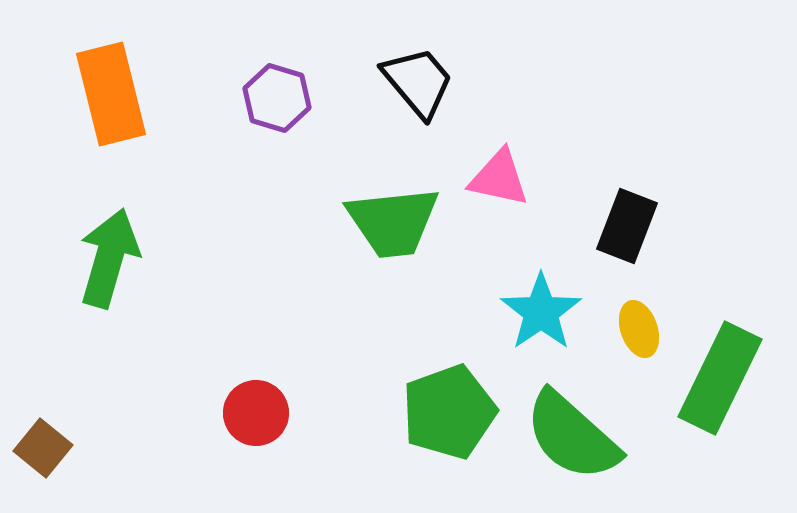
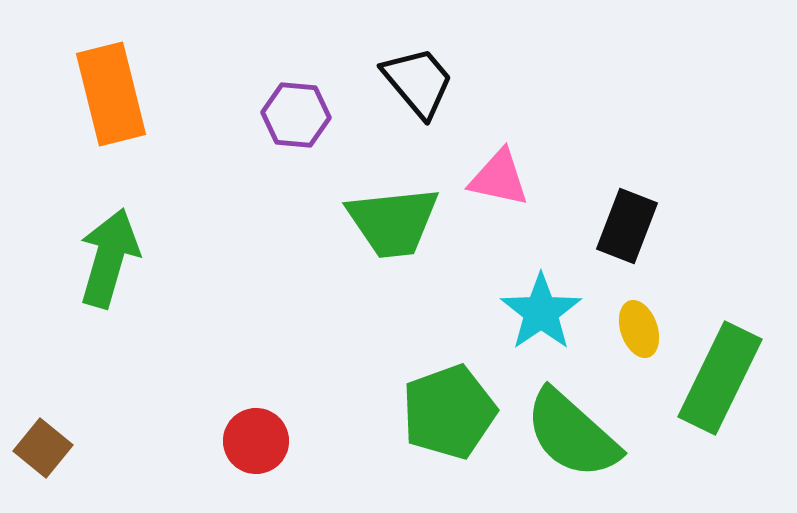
purple hexagon: moved 19 px right, 17 px down; rotated 12 degrees counterclockwise
red circle: moved 28 px down
green semicircle: moved 2 px up
